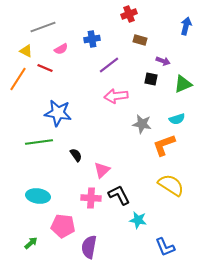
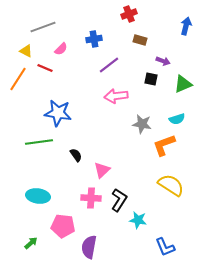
blue cross: moved 2 px right
pink semicircle: rotated 16 degrees counterclockwise
black L-shape: moved 5 px down; rotated 60 degrees clockwise
